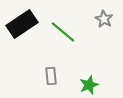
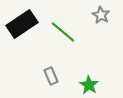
gray star: moved 3 px left, 4 px up
gray rectangle: rotated 18 degrees counterclockwise
green star: rotated 18 degrees counterclockwise
